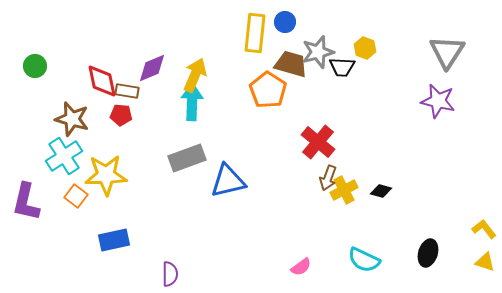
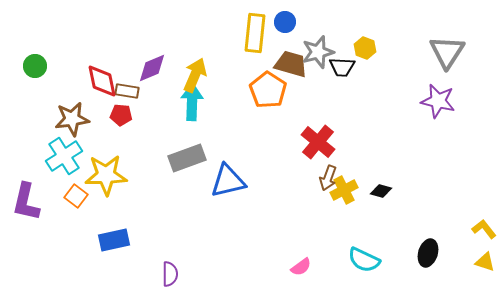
brown star: rotated 24 degrees counterclockwise
